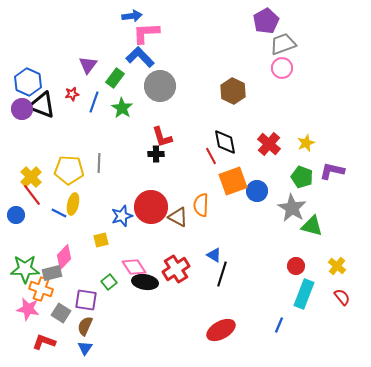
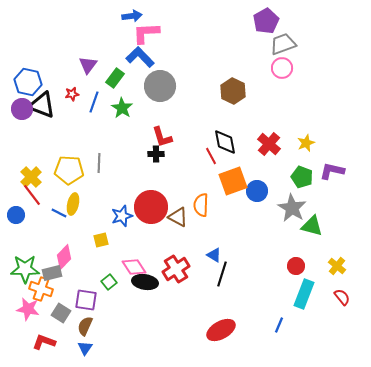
blue hexagon at (28, 82): rotated 12 degrees counterclockwise
